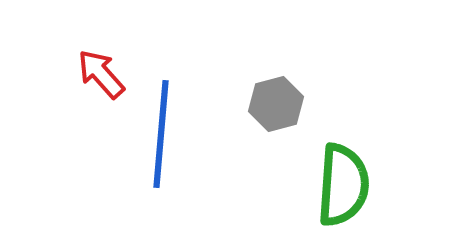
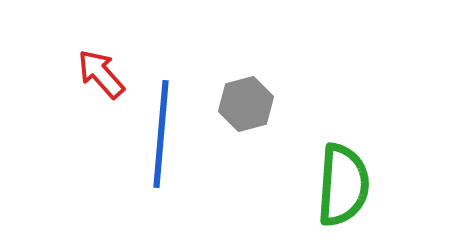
gray hexagon: moved 30 px left
